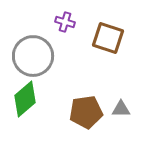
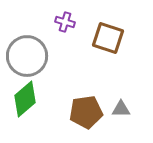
gray circle: moved 6 px left
